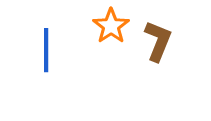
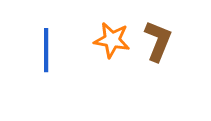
orange star: moved 1 px right, 14 px down; rotated 27 degrees counterclockwise
